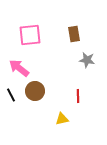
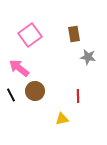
pink square: rotated 30 degrees counterclockwise
gray star: moved 1 px right, 3 px up
